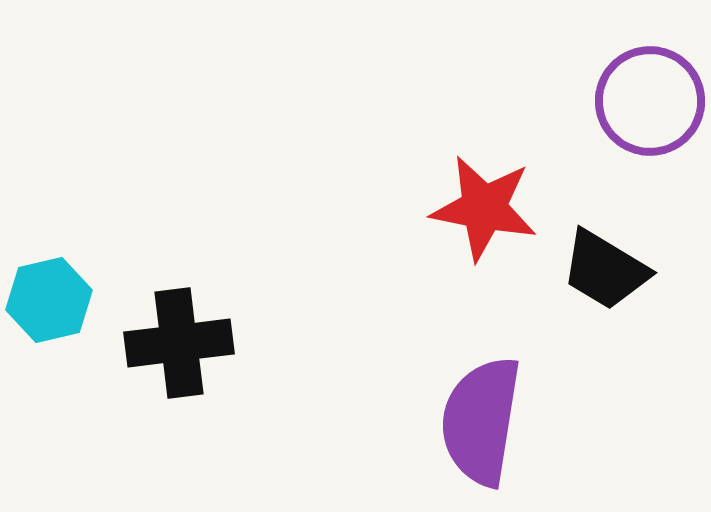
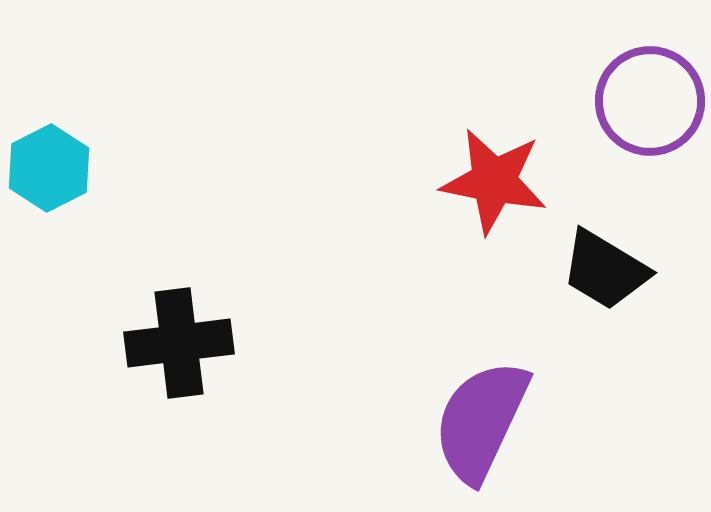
red star: moved 10 px right, 27 px up
cyan hexagon: moved 132 px up; rotated 14 degrees counterclockwise
purple semicircle: rotated 16 degrees clockwise
